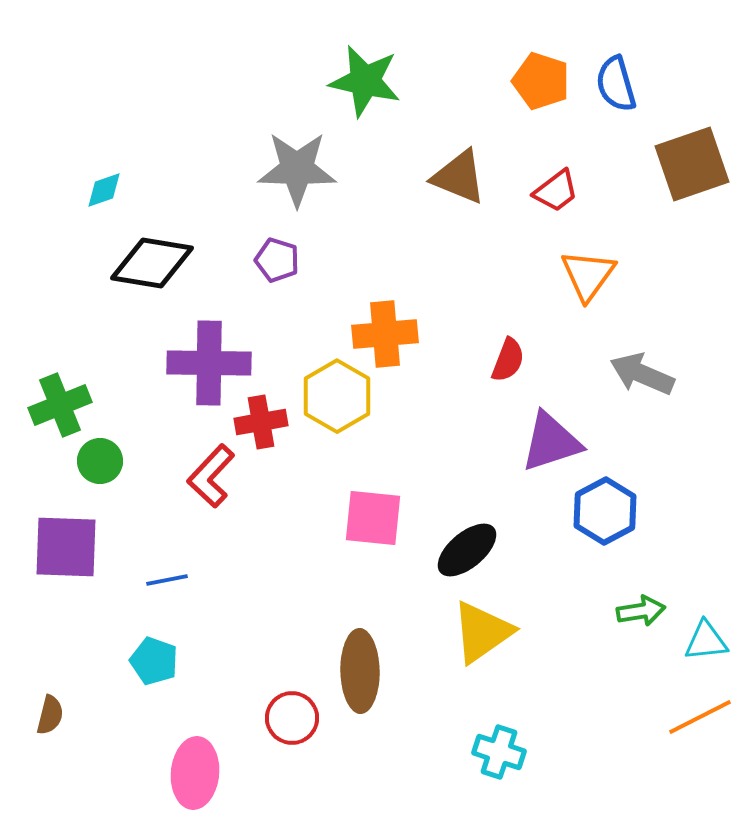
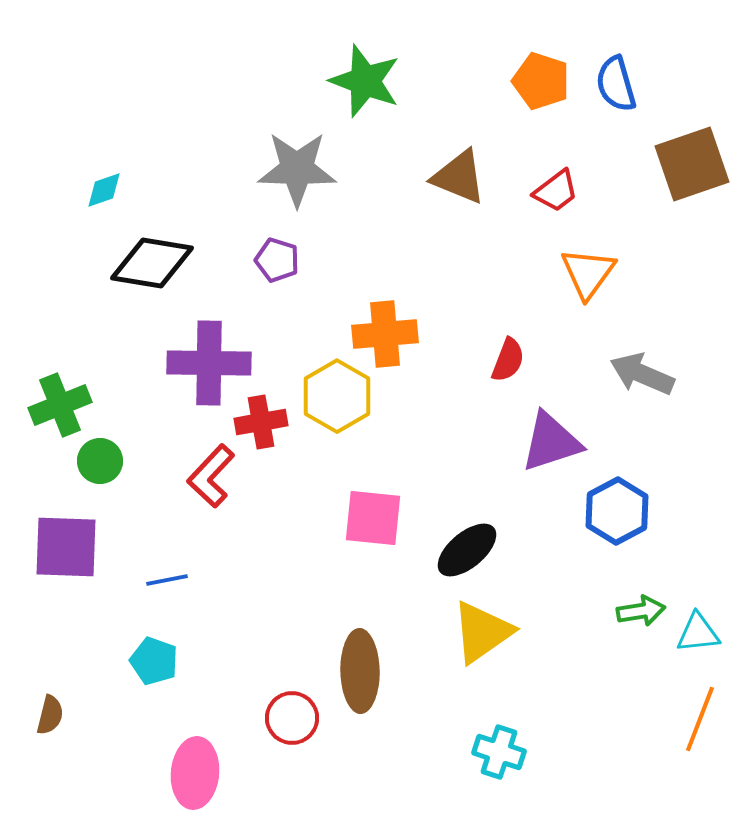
green star: rotated 8 degrees clockwise
orange triangle: moved 2 px up
blue hexagon: moved 12 px right
cyan triangle: moved 8 px left, 8 px up
orange line: moved 2 px down; rotated 42 degrees counterclockwise
